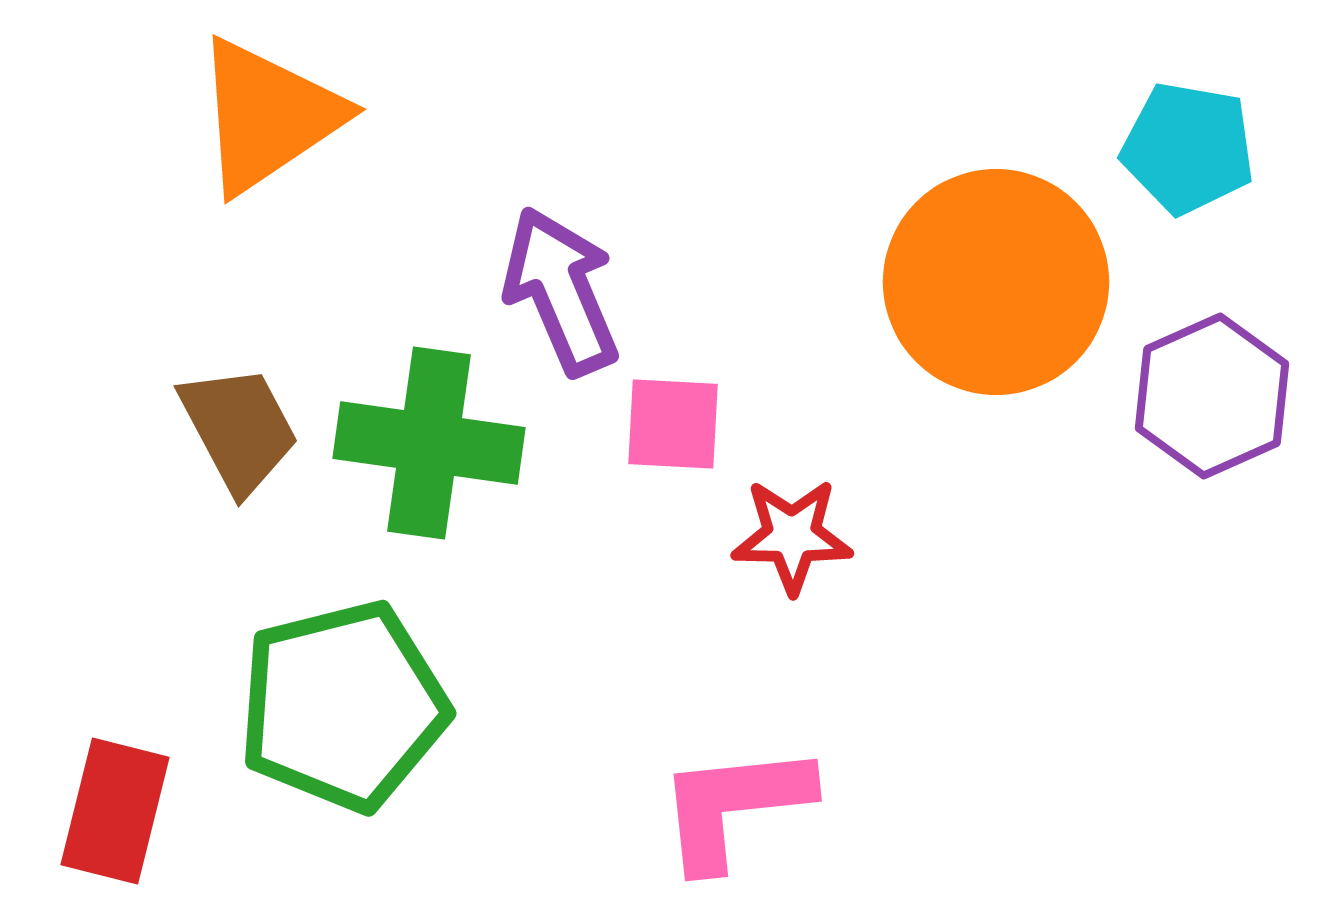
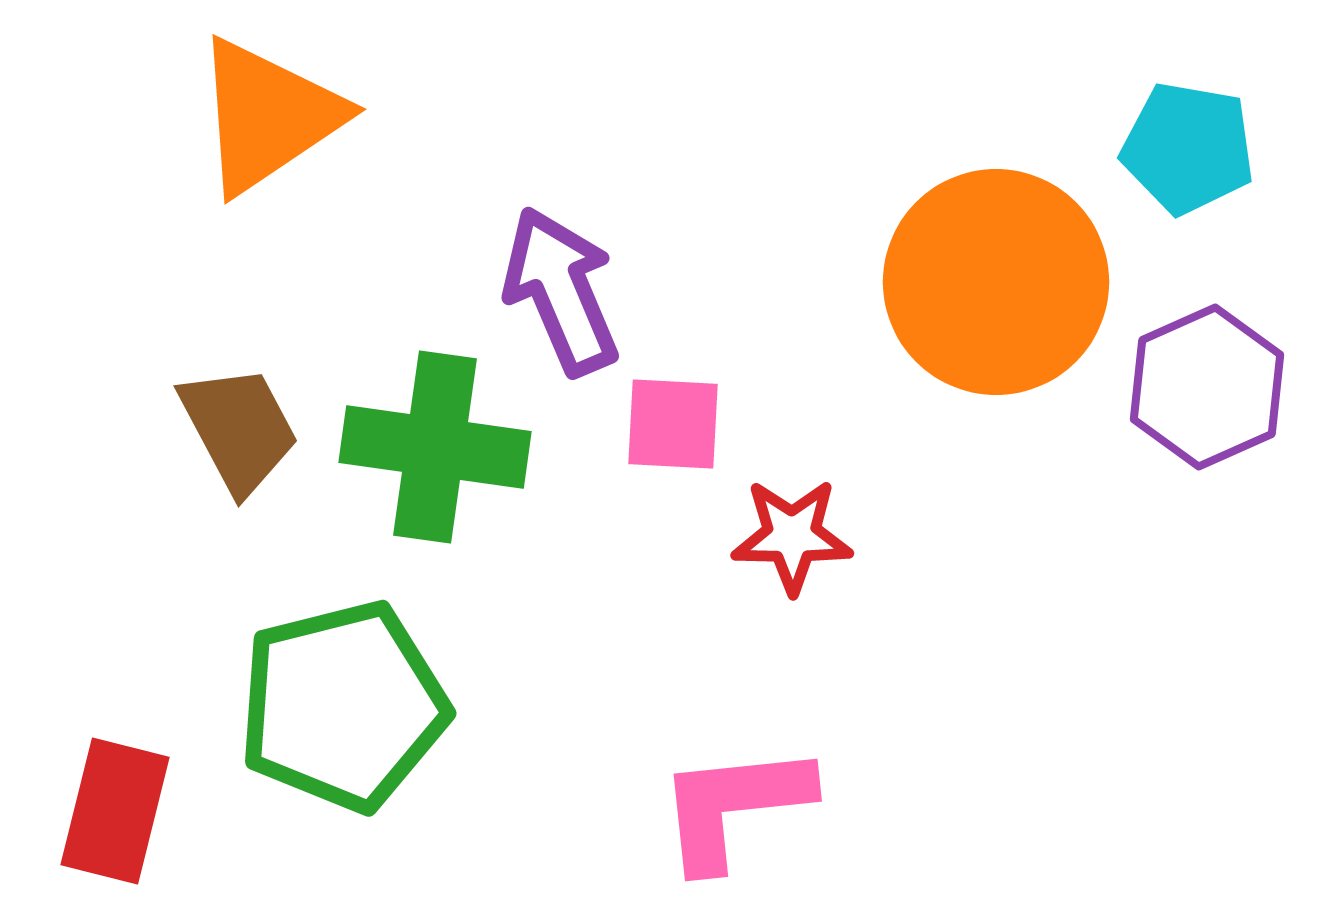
purple hexagon: moved 5 px left, 9 px up
green cross: moved 6 px right, 4 px down
